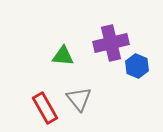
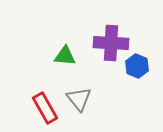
purple cross: rotated 16 degrees clockwise
green triangle: moved 2 px right
